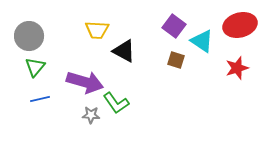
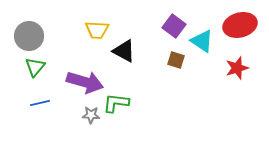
blue line: moved 4 px down
green L-shape: rotated 132 degrees clockwise
